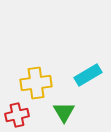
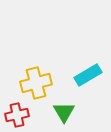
yellow cross: rotated 8 degrees counterclockwise
